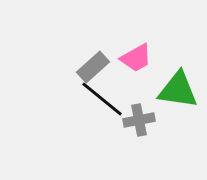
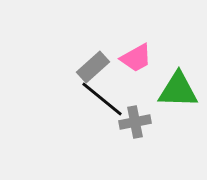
green triangle: rotated 6 degrees counterclockwise
gray cross: moved 4 px left, 2 px down
